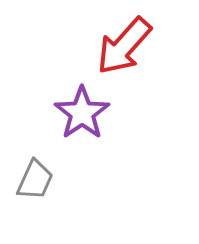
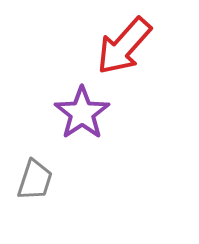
gray trapezoid: rotated 6 degrees counterclockwise
